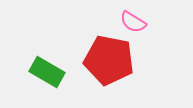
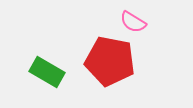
red pentagon: moved 1 px right, 1 px down
